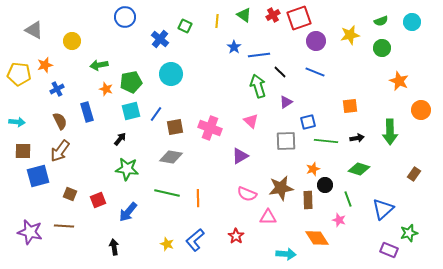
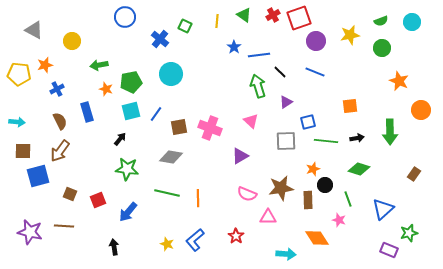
brown square at (175, 127): moved 4 px right
